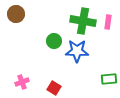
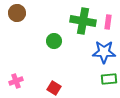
brown circle: moved 1 px right, 1 px up
blue star: moved 27 px right, 1 px down
pink cross: moved 6 px left, 1 px up
